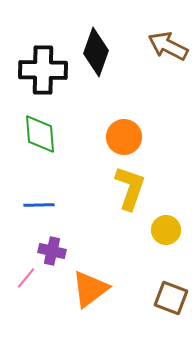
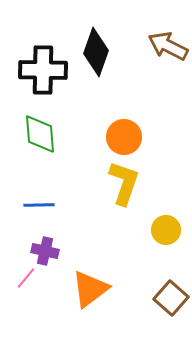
yellow L-shape: moved 6 px left, 5 px up
purple cross: moved 7 px left
brown square: rotated 20 degrees clockwise
